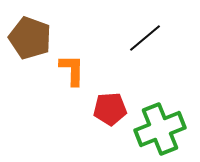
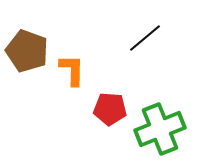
brown pentagon: moved 3 px left, 13 px down
red pentagon: rotated 8 degrees clockwise
